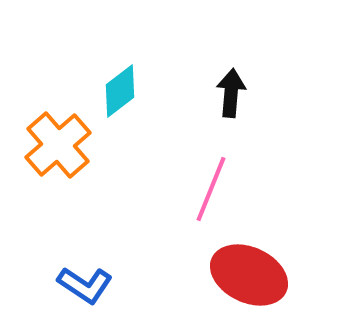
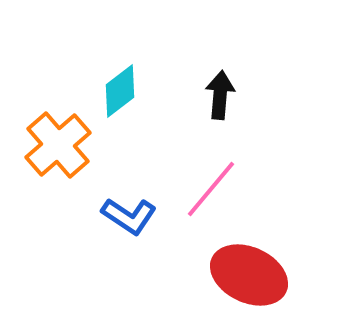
black arrow: moved 11 px left, 2 px down
pink line: rotated 18 degrees clockwise
blue L-shape: moved 44 px right, 69 px up
